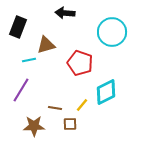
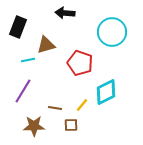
cyan line: moved 1 px left
purple line: moved 2 px right, 1 px down
brown square: moved 1 px right, 1 px down
